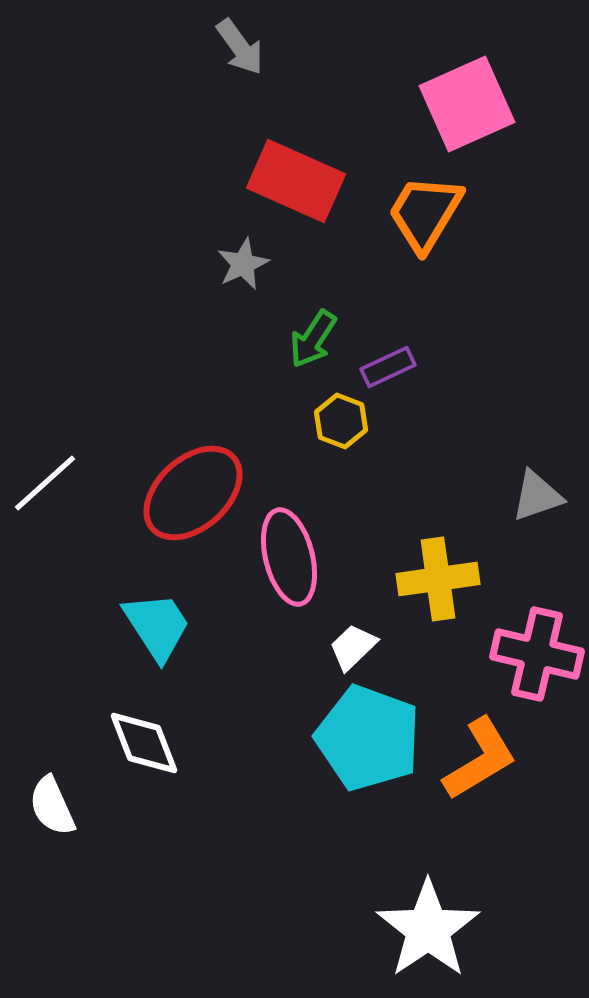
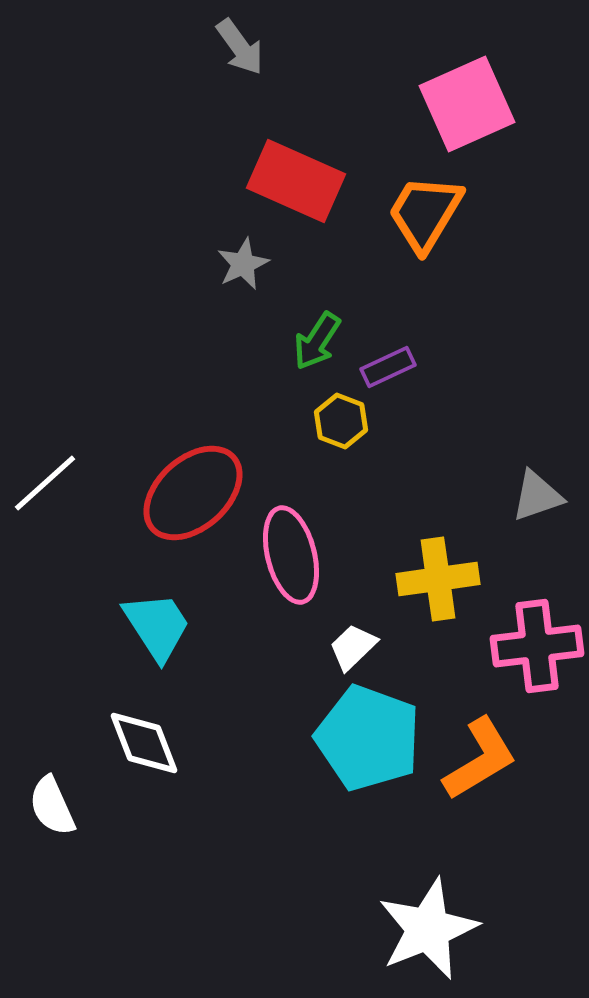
green arrow: moved 4 px right, 2 px down
pink ellipse: moved 2 px right, 2 px up
pink cross: moved 8 px up; rotated 20 degrees counterclockwise
white star: rotated 12 degrees clockwise
